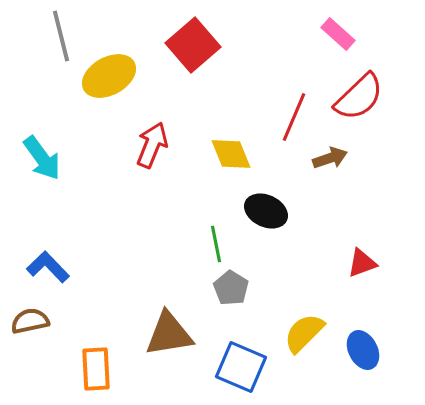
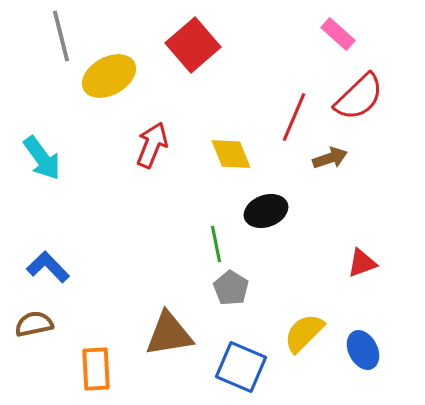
black ellipse: rotated 45 degrees counterclockwise
brown semicircle: moved 4 px right, 3 px down
